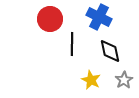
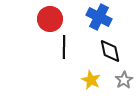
black line: moved 8 px left, 3 px down
